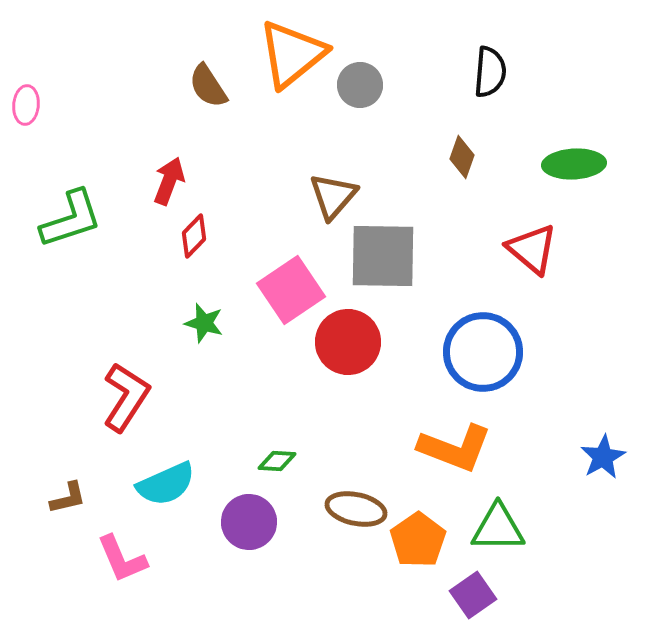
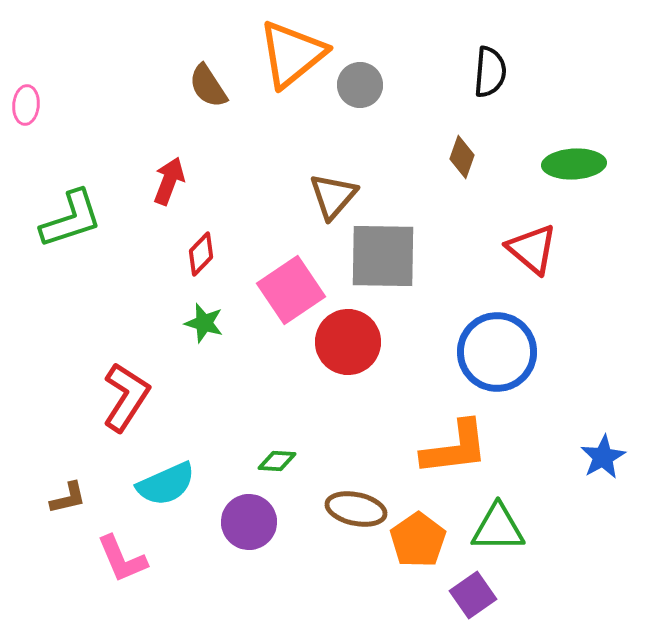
red diamond: moved 7 px right, 18 px down
blue circle: moved 14 px right
orange L-shape: rotated 28 degrees counterclockwise
